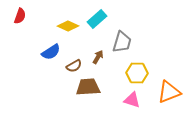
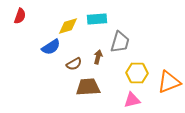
cyan rectangle: rotated 36 degrees clockwise
yellow diamond: rotated 40 degrees counterclockwise
gray trapezoid: moved 2 px left
blue semicircle: moved 5 px up
brown arrow: rotated 16 degrees counterclockwise
brown semicircle: moved 2 px up
orange triangle: moved 10 px up
pink triangle: rotated 30 degrees counterclockwise
